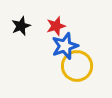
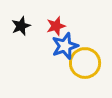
yellow circle: moved 8 px right, 3 px up
